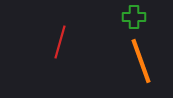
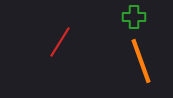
red line: rotated 16 degrees clockwise
